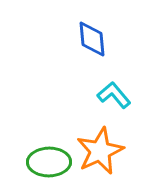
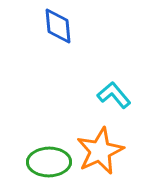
blue diamond: moved 34 px left, 13 px up
